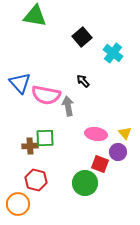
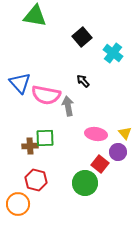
red square: rotated 18 degrees clockwise
